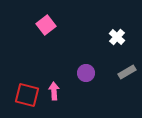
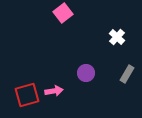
pink square: moved 17 px right, 12 px up
gray rectangle: moved 2 px down; rotated 30 degrees counterclockwise
pink arrow: rotated 84 degrees clockwise
red square: rotated 30 degrees counterclockwise
